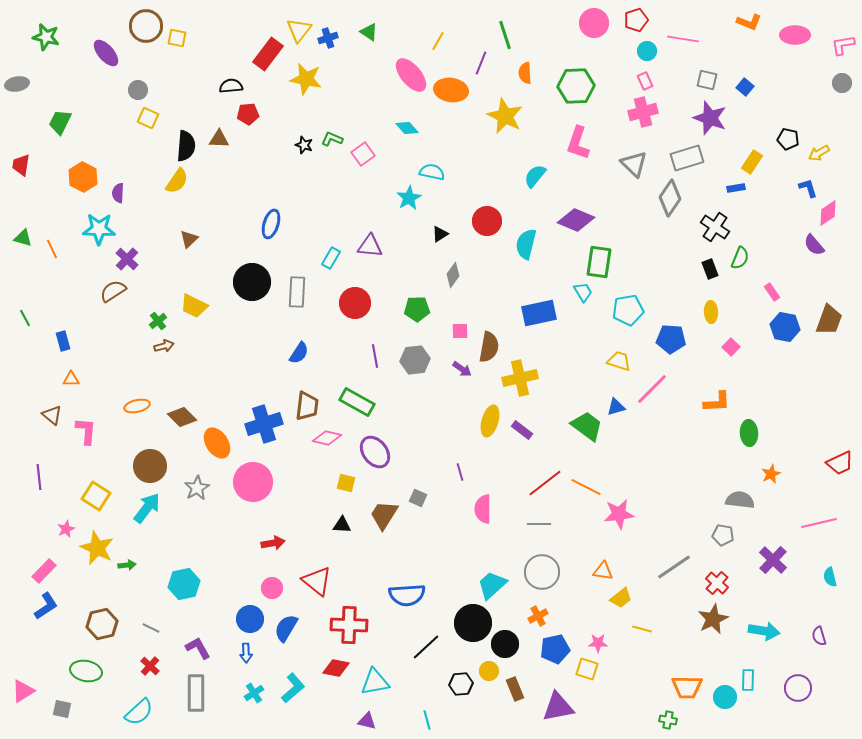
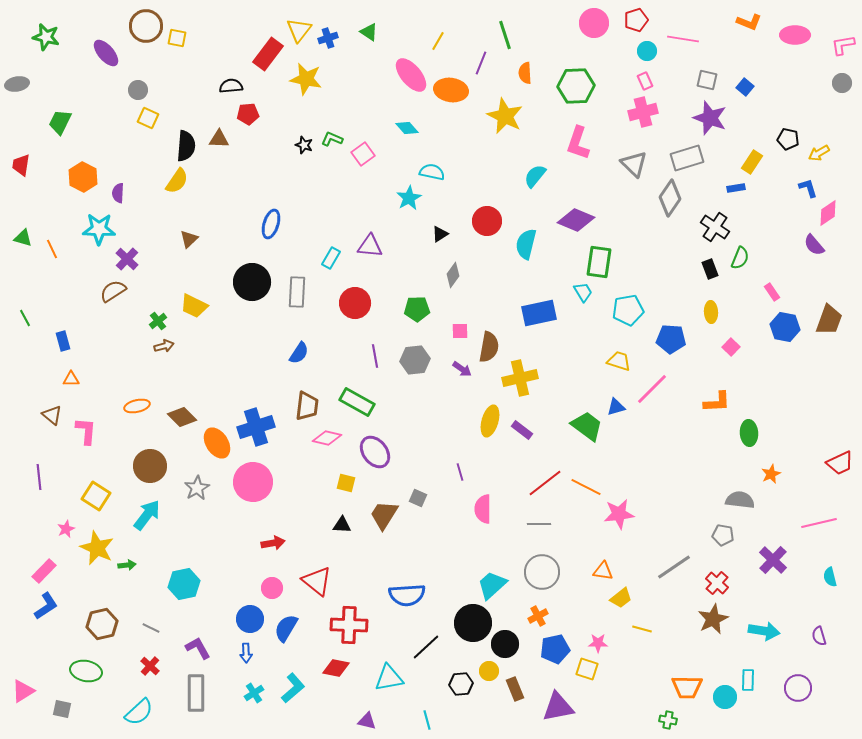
blue cross at (264, 424): moved 8 px left, 3 px down
cyan arrow at (147, 508): moved 7 px down
cyan triangle at (375, 682): moved 14 px right, 4 px up
